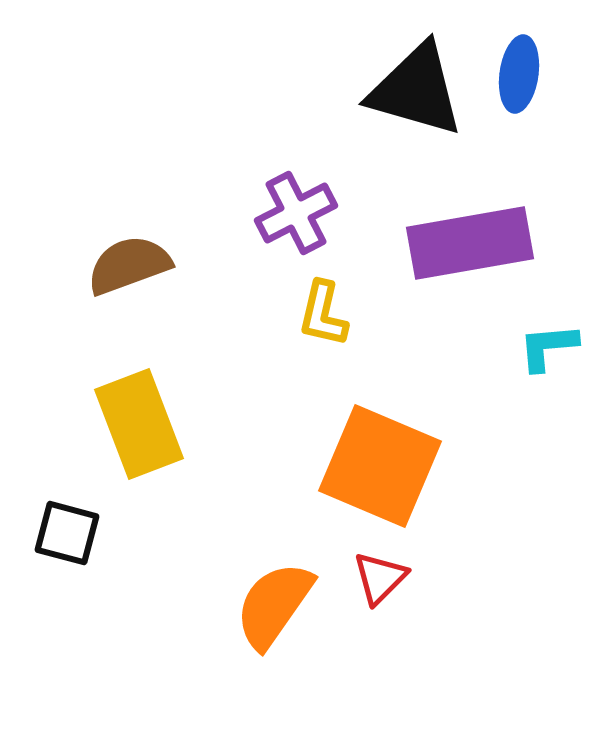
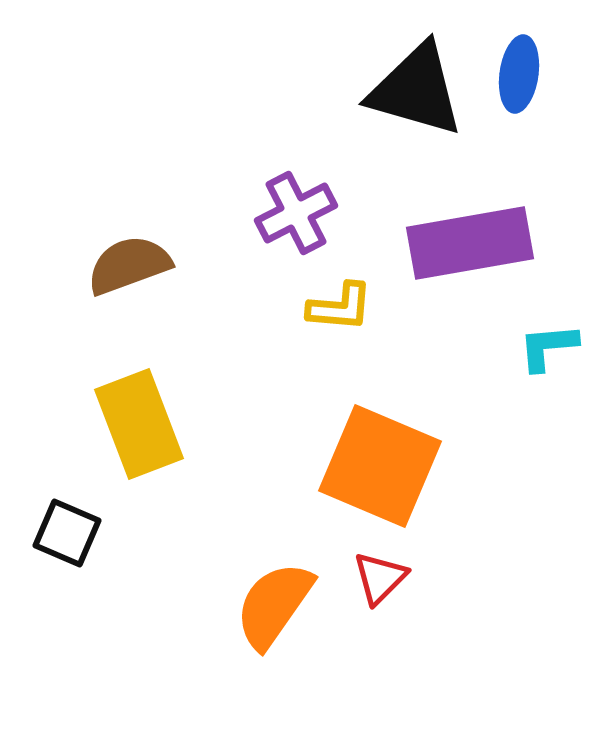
yellow L-shape: moved 17 px right, 7 px up; rotated 98 degrees counterclockwise
black square: rotated 8 degrees clockwise
